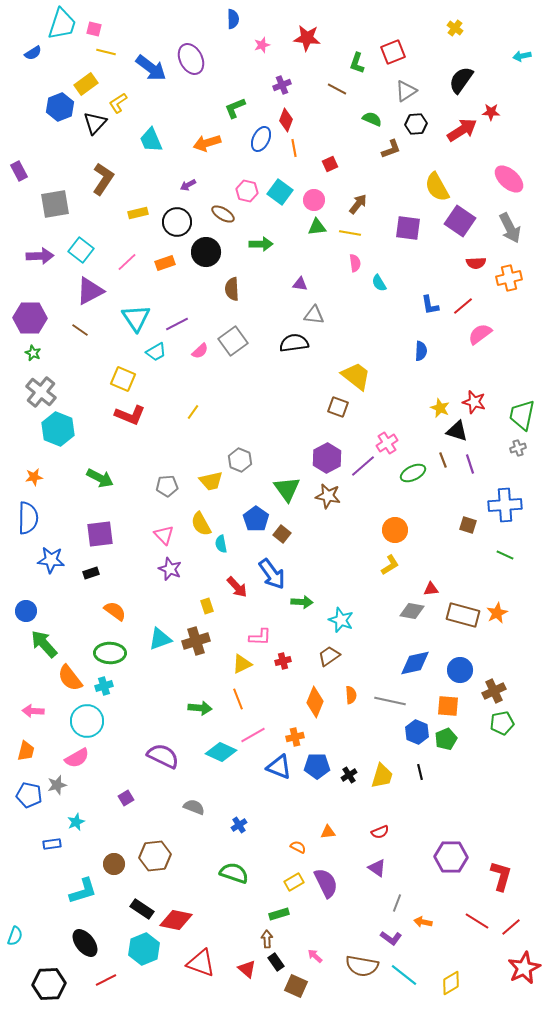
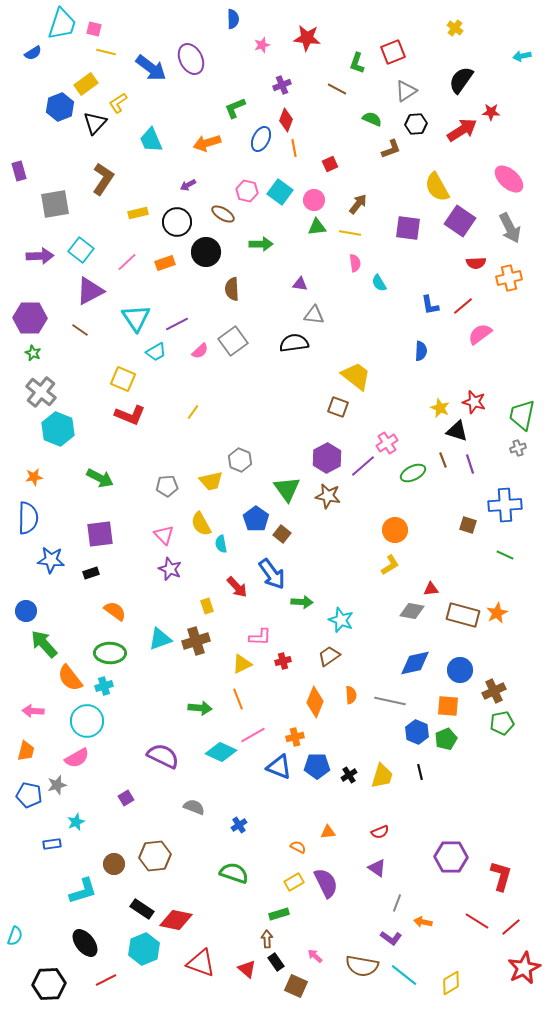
purple rectangle at (19, 171): rotated 12 degrees clockwise
